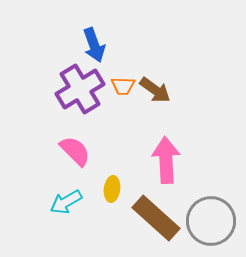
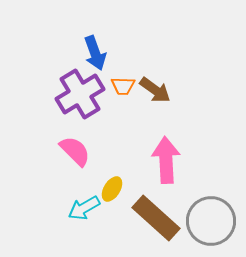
blue arrow: moved 1 px right, 8 px down
purple cross: moved 5 px down
yellow ellipse: rotated 25 degrees clockwise
cyan arrow: moved 18 px right, 6 px down
